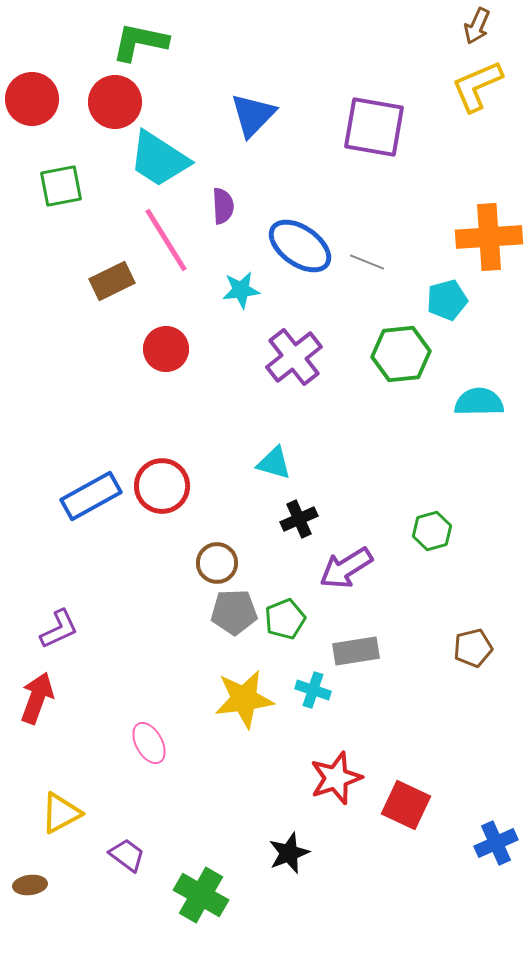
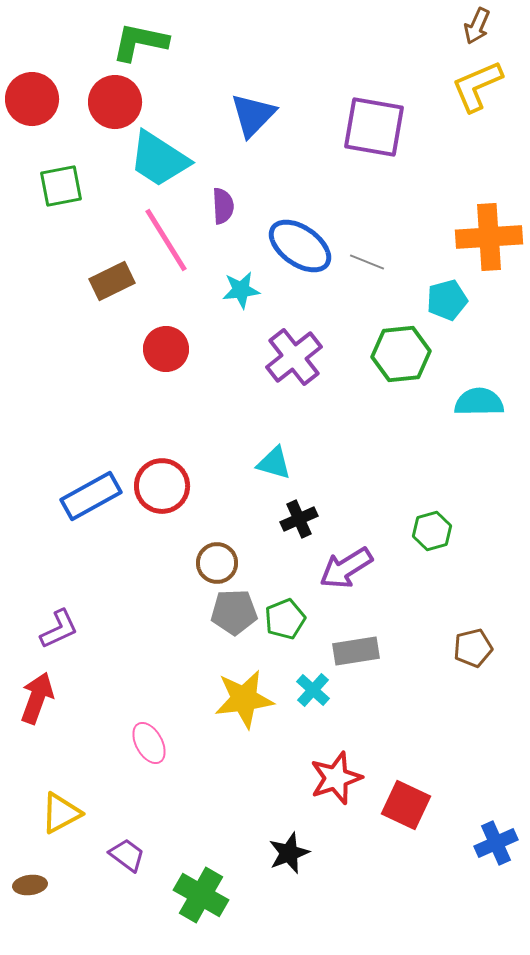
cyan cross at (313, 690): rotated 24 degrees clockwise
